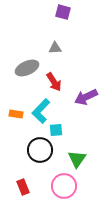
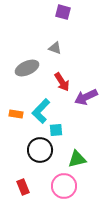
gray triangle: rotated 24 degrees clockwise
red arrow: moved 8 px right
green triangle: rotated 42 degrees clockwise
